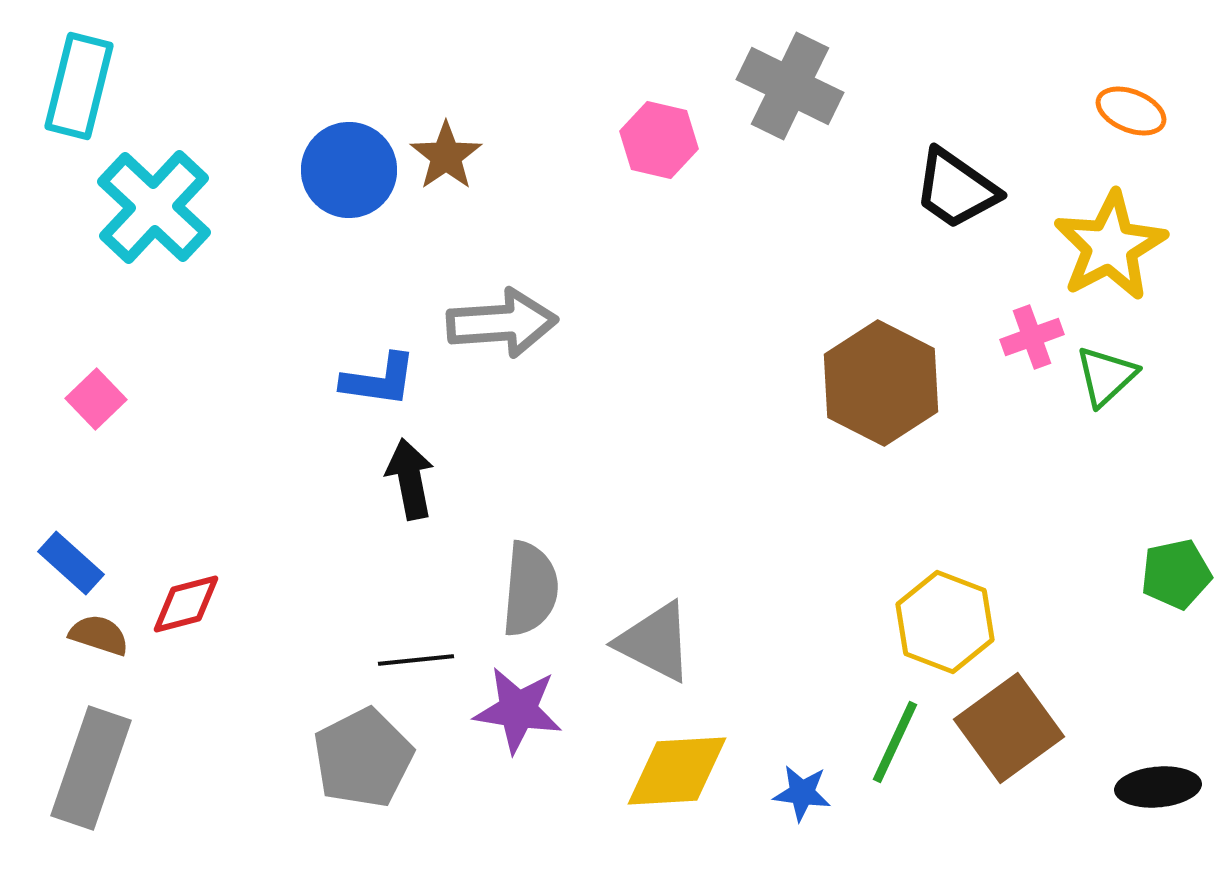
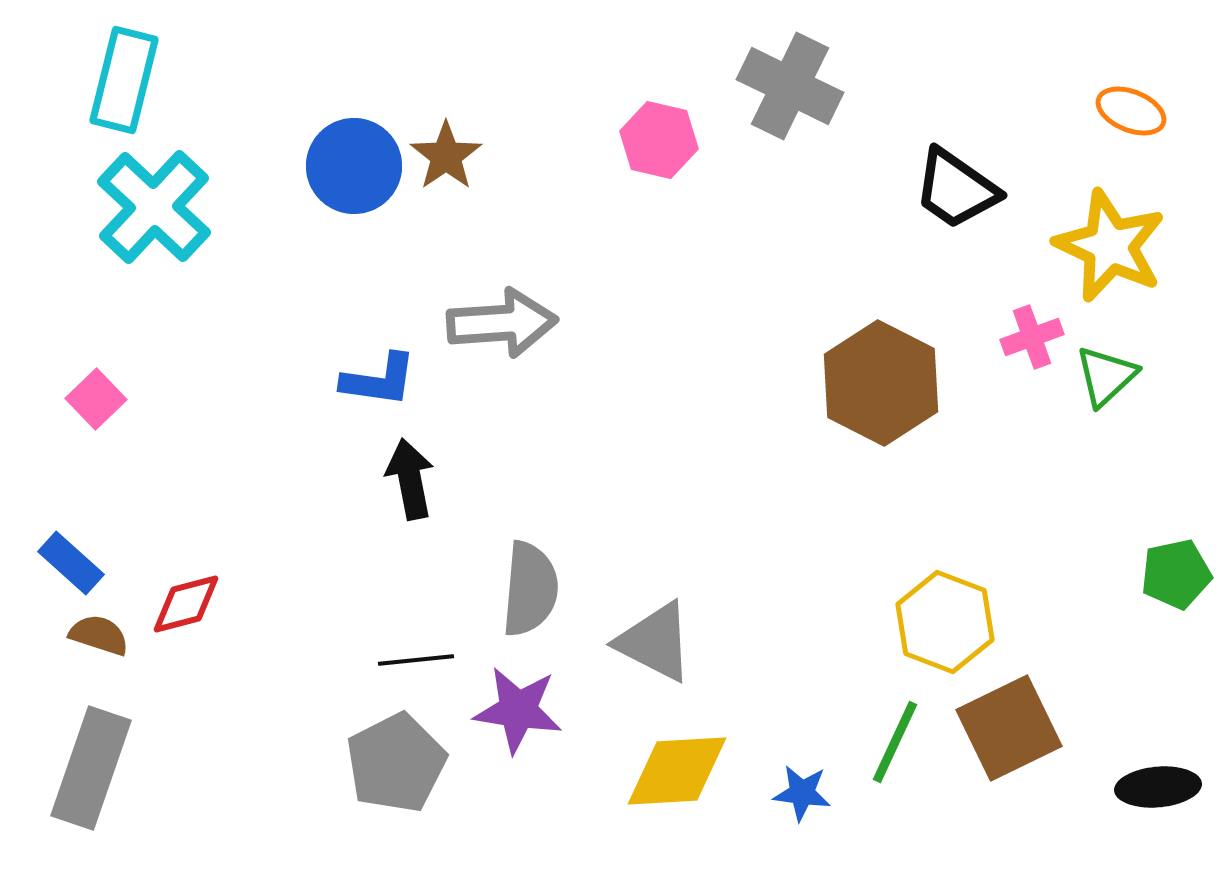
cyan rectangle: moved 45 px right, 6 px up
blue circle: moved 5 px right, 4 px up
yellow star: rotated 19 degrees counterclockwise
brown square: rotated 10 degrees clockwise
gray pentagon: moved 33 px right, 5 px down
